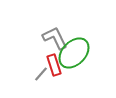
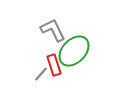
gray L-shape: moved 2 px left, 8 px up
green ellipse: moved 2 px up
